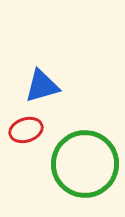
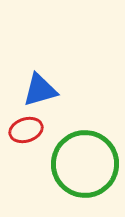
blue triangle: moved 2 px left, 4 px down
